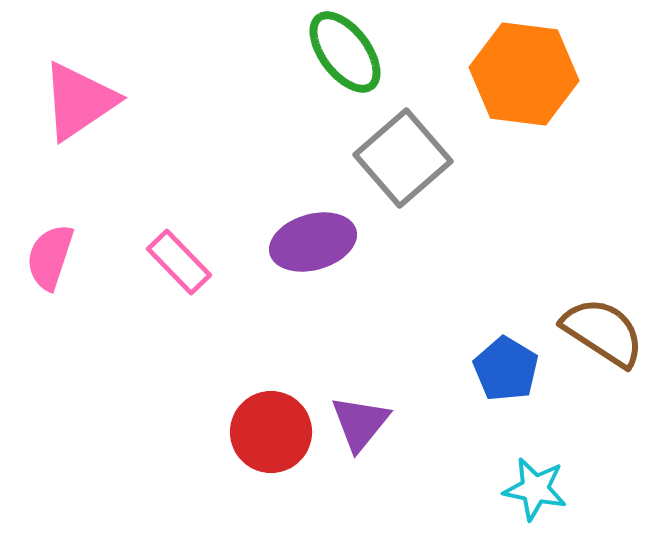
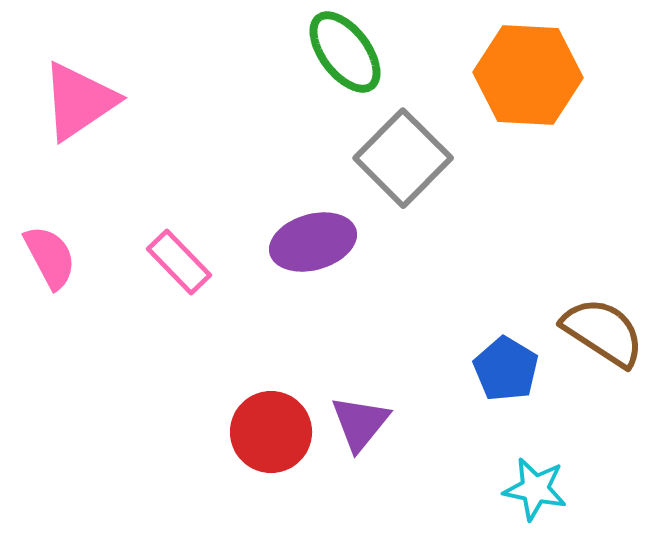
orange hexagon: moved 4 px right, 1 px down; rotated 4 degrees counterclockwise
gray square: rotated 4 degrees counterclockwise
pink semicircle: rotated 134 degrees clockwise
